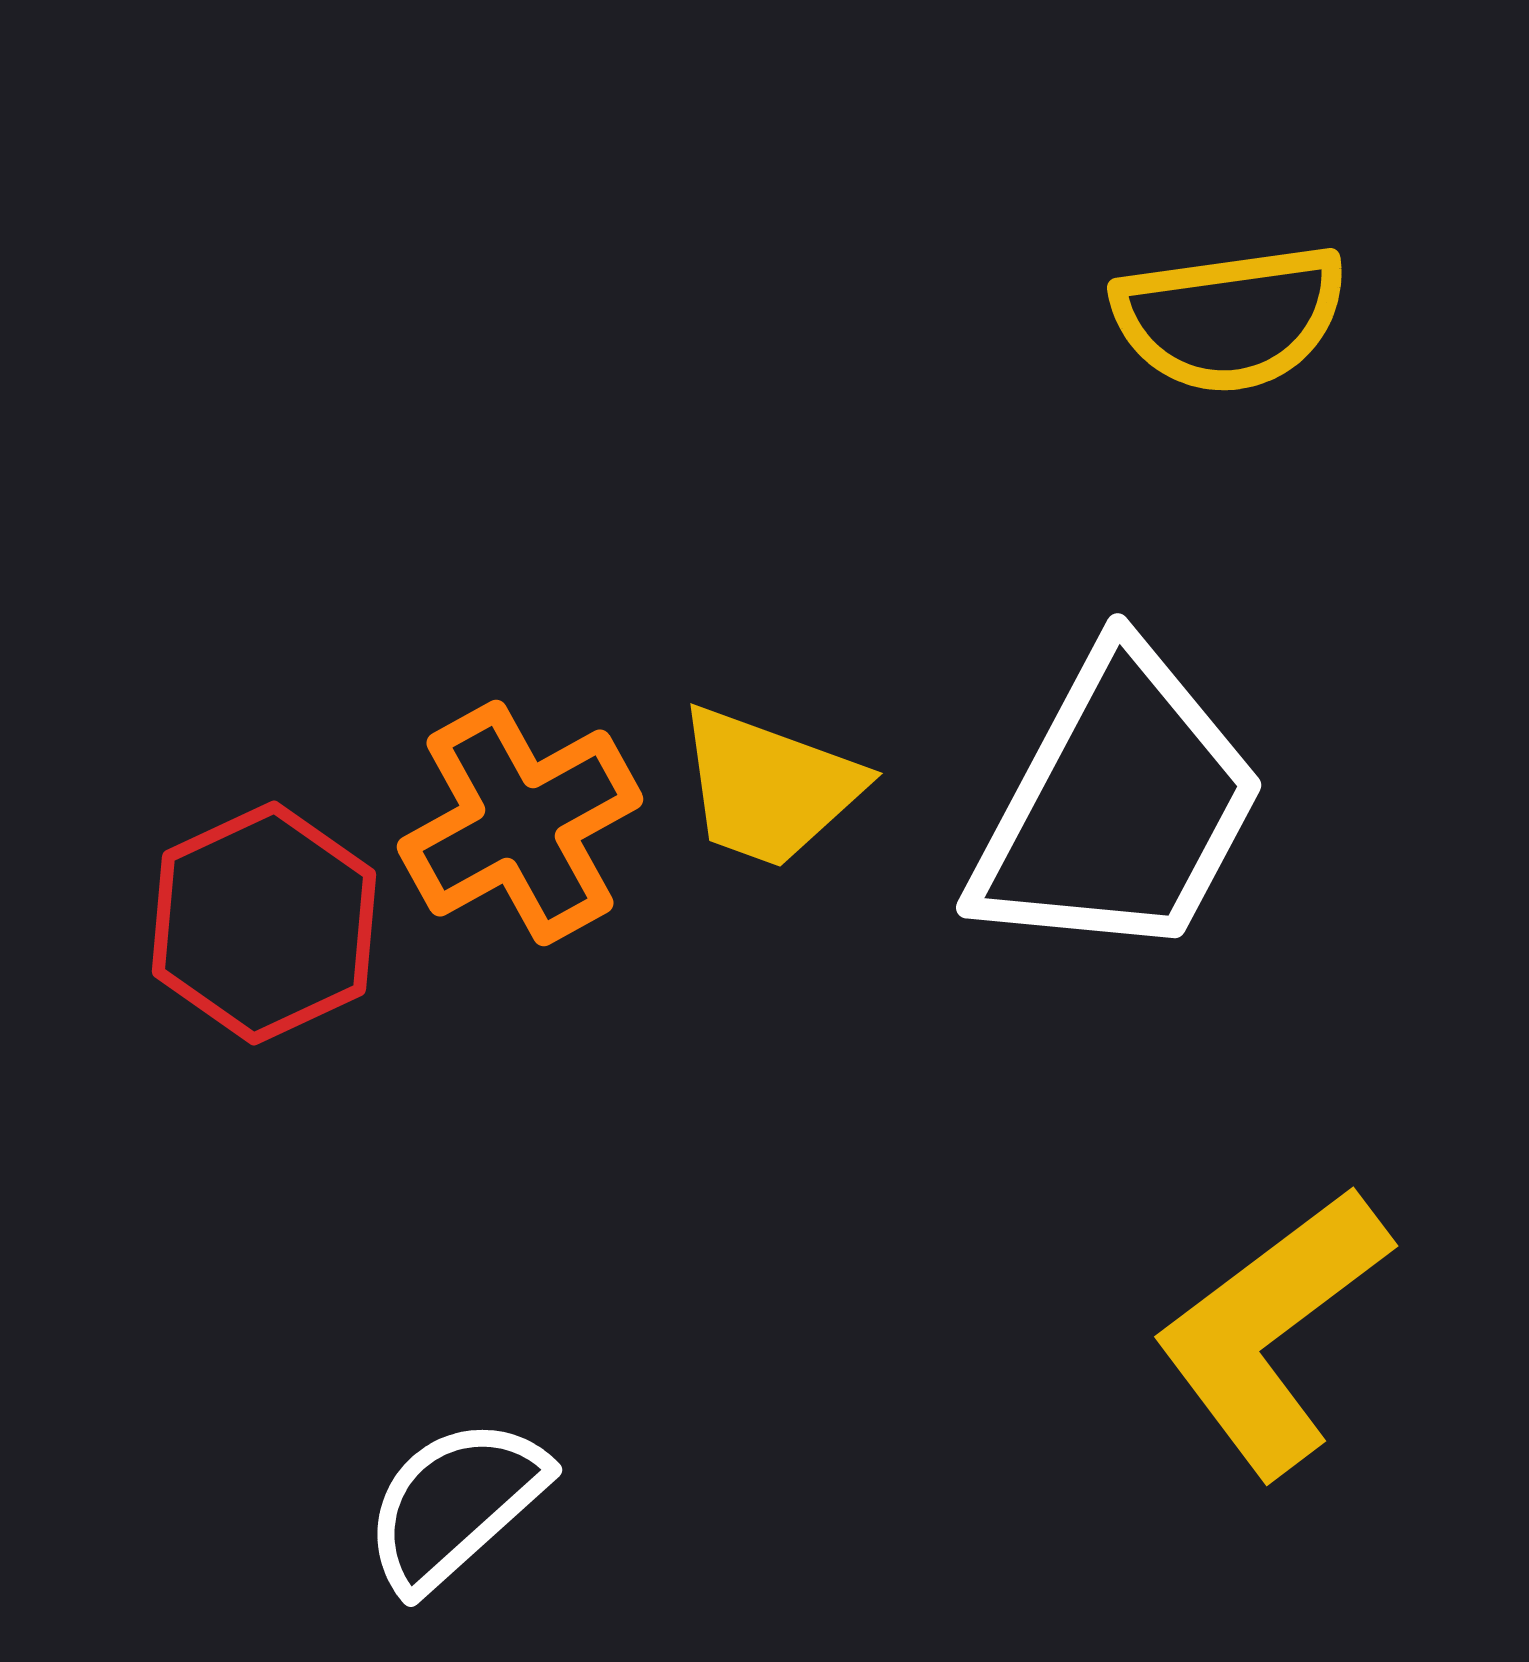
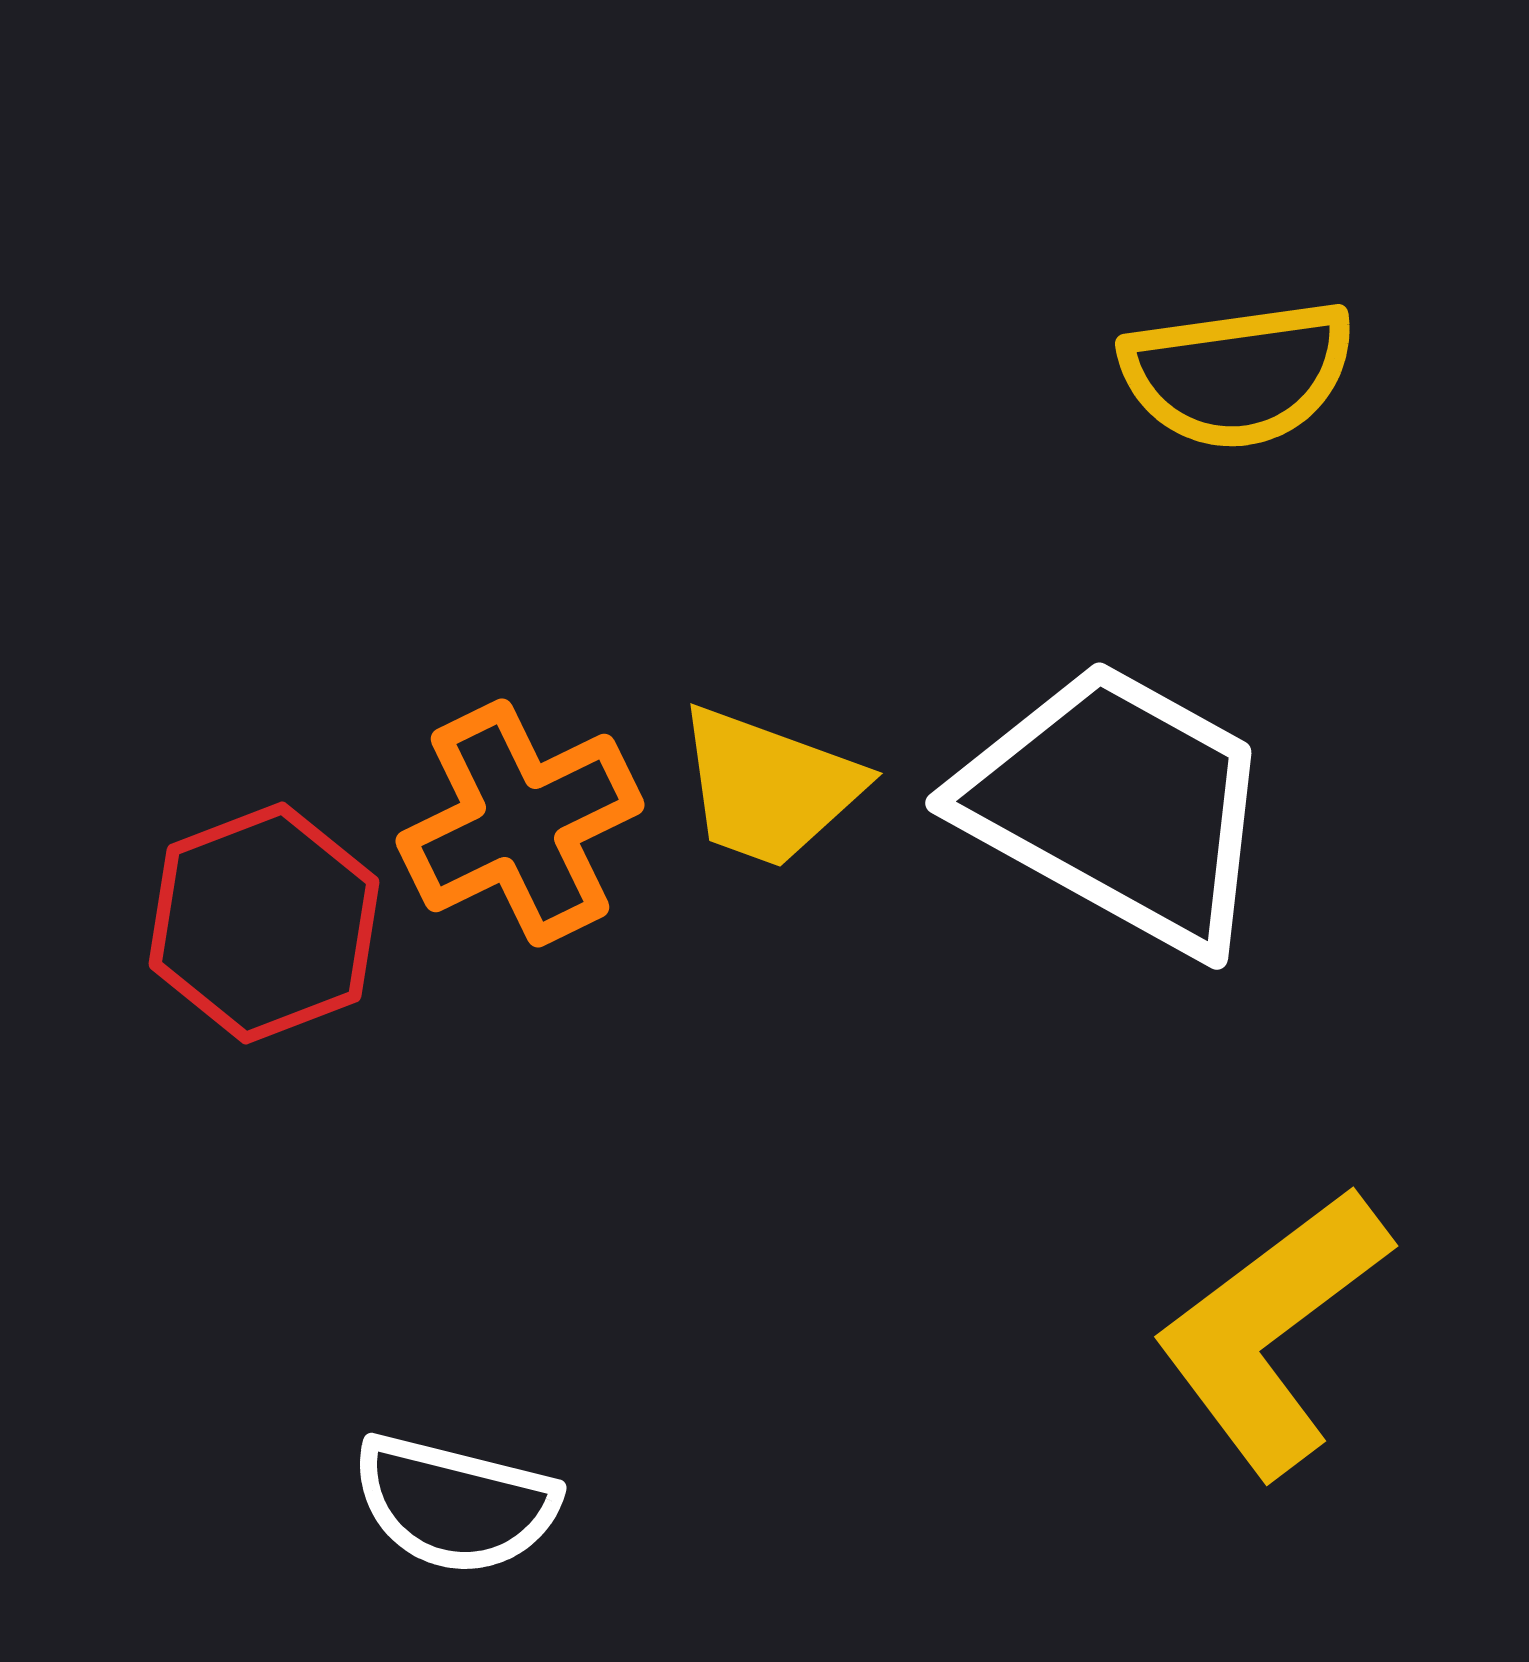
yellow semicircle: moved 8 px right, 56 px down
white trapezoid: rotated 89 degrees counterclockwise
orange cross: rotated 3 degrees clockwise
red hexagon: rotated 4 degrees clockwise
white semicircle: rotated 124 degrees counterclockwise
